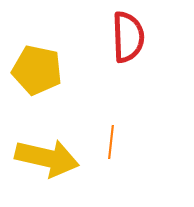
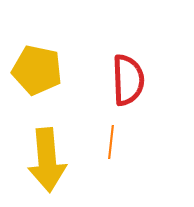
red semicircle: moved 43 px down
yellow arrow: moved 2 px down; rotated 72 degrees clockwise
